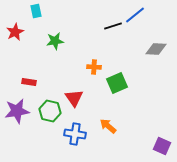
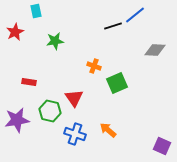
gray diamond: moved 1 px left, 1 px down
orange cross: moved 1 px up; rotated 16 degrees clockwise
purple star: moved 9 px down
orange arrow: moved 4 px down
blue cross: rotated 10 degrees clockwise
